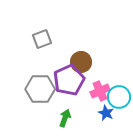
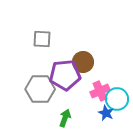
gray square: rotated 24 degrees clockwise
brown circle: moved 2 px right
purple pentagon: moved 4 px left, 5 px up; rotated 20 degrees clockwise
cyan circle: moved 2 px left, 2 px down
